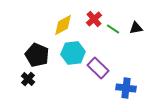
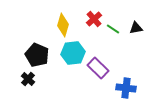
yellow diamond: rotated 45 degrees counterclockwise
